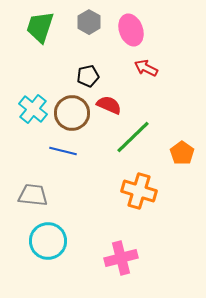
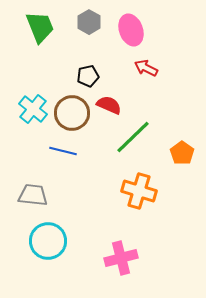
green trapezoid: rotated 140 degrees clockwise
